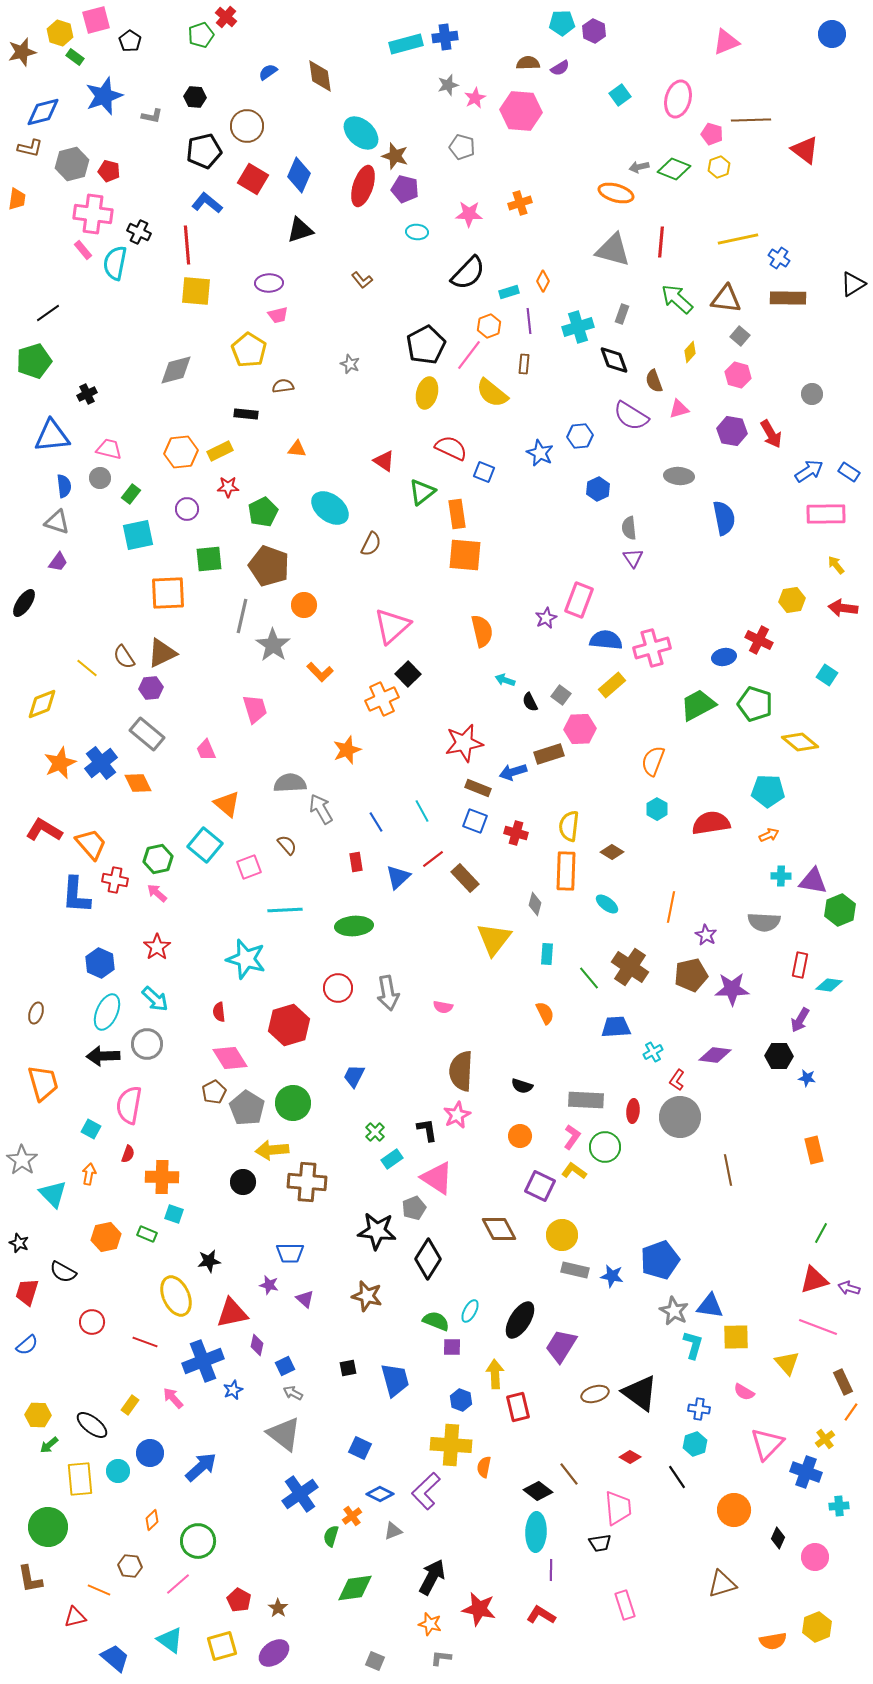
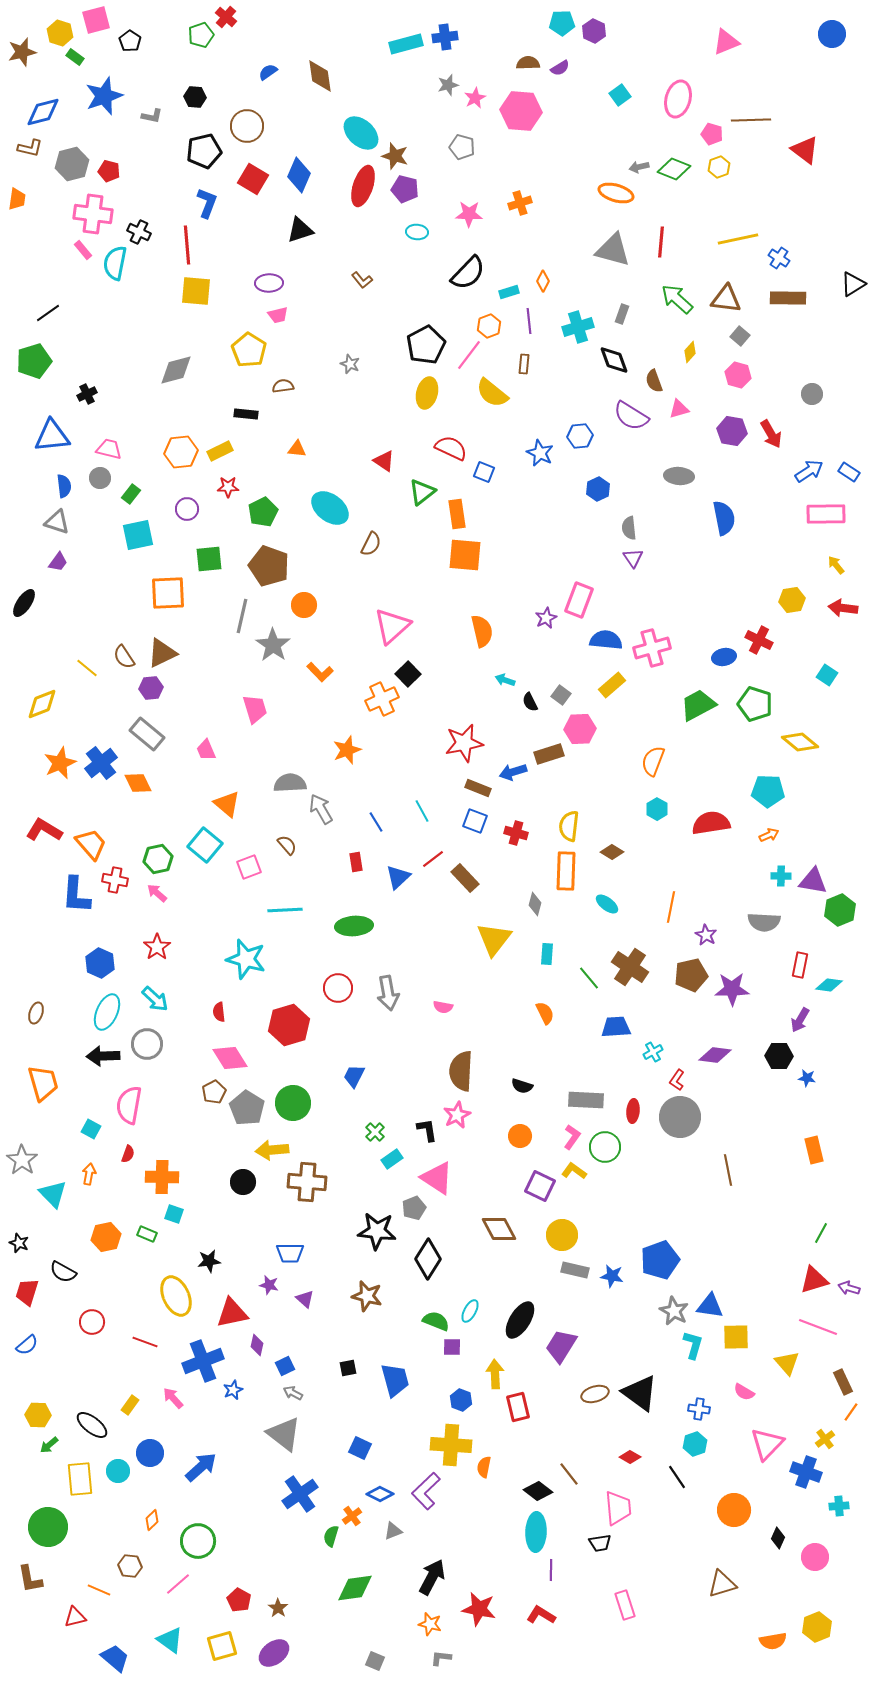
blue L-shape at (207, 203): rotated 72 degrees clockwise
